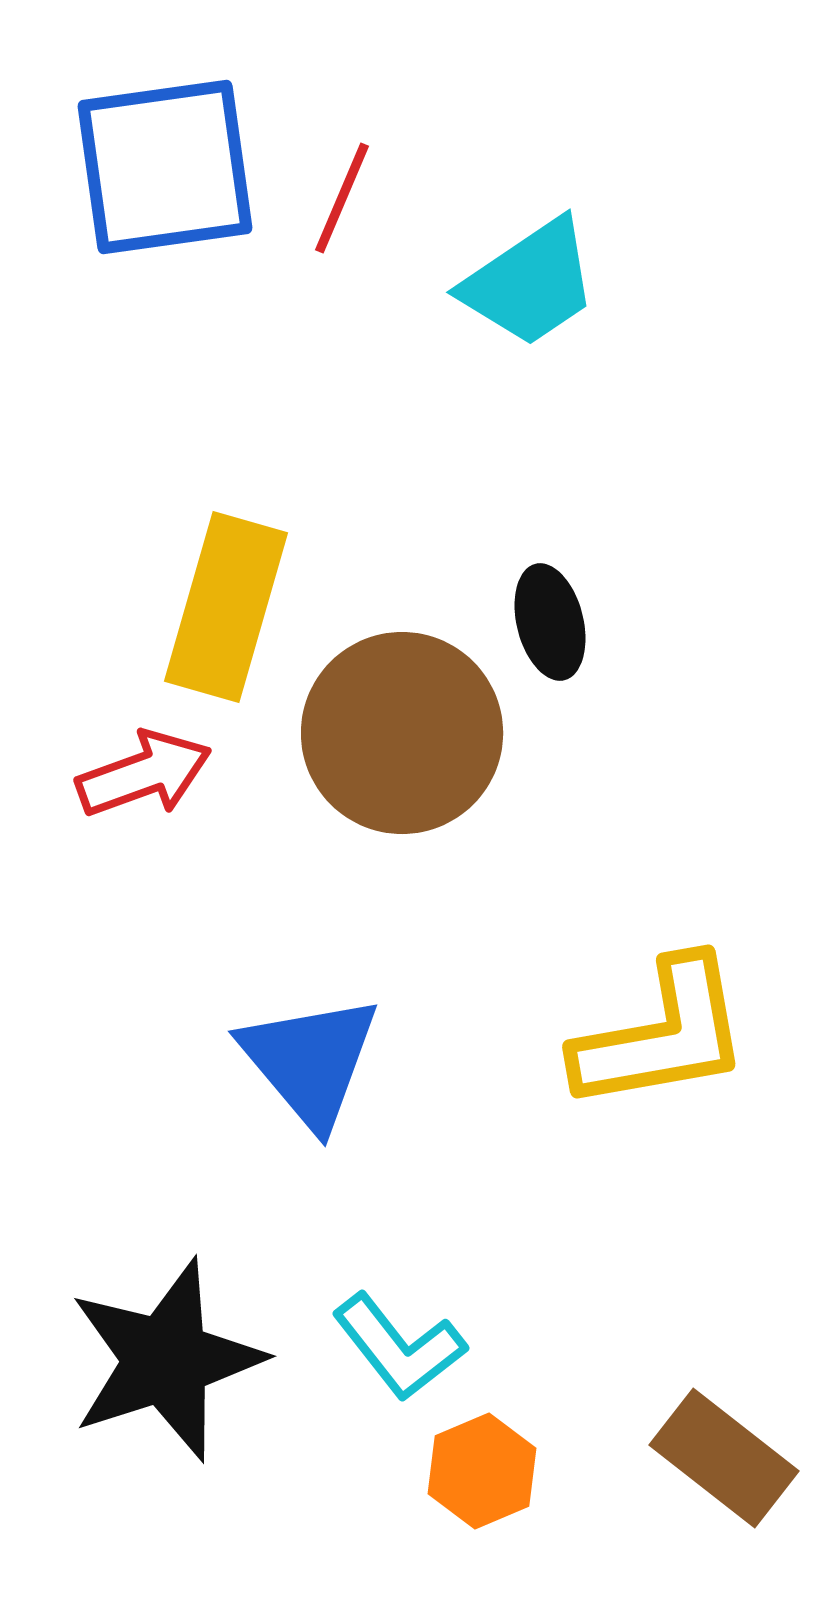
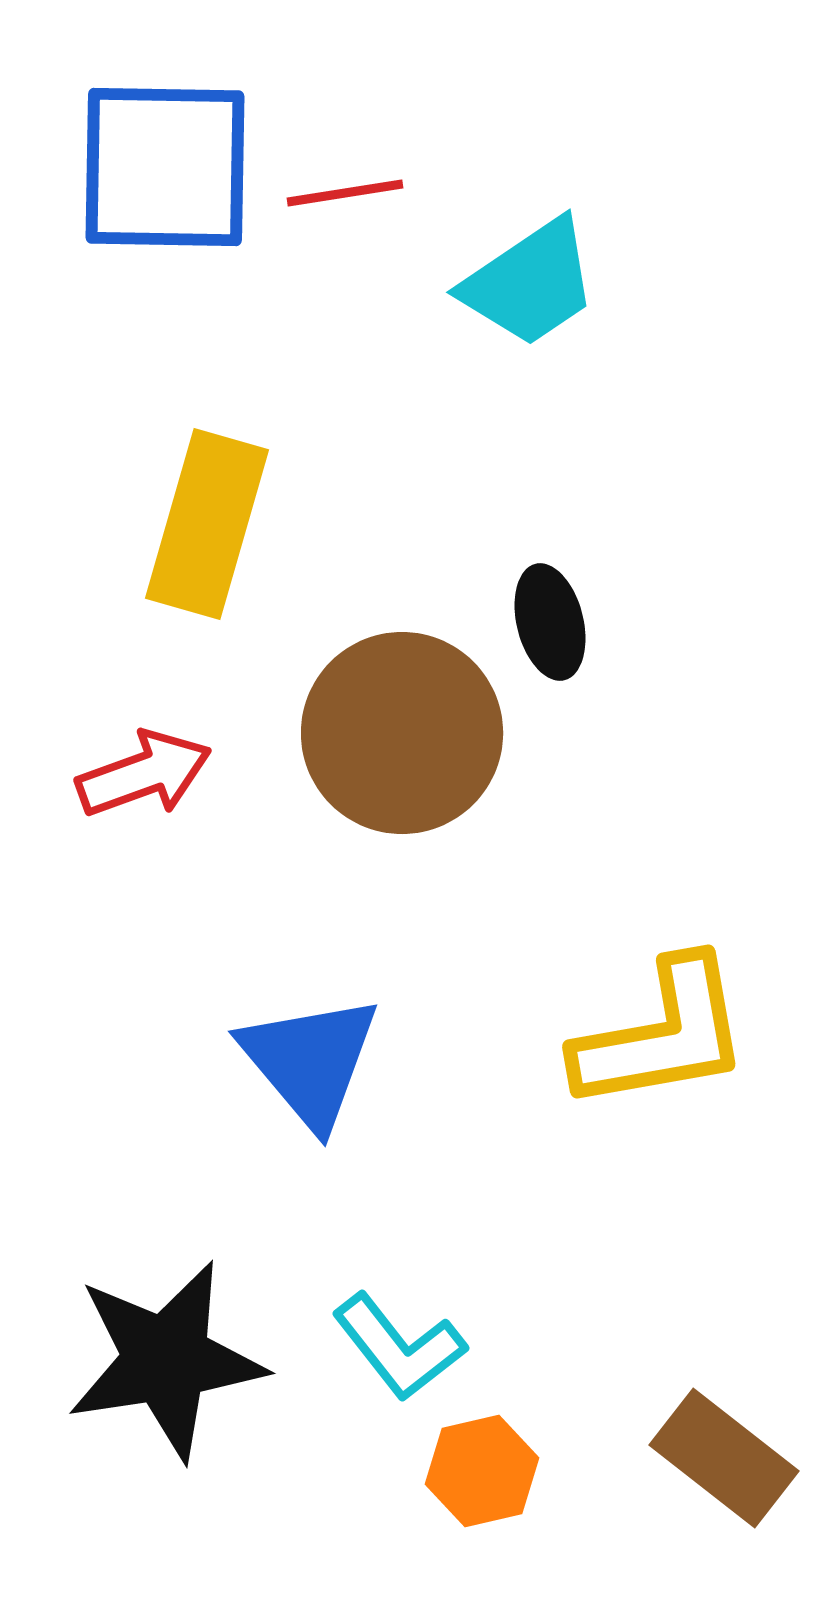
blue square: rotated 9 degrees clockwise
red line: moved 3 px right, 5 px up; rotated 58 degrees clockwise
yellow rectangle: moved 19 px left, 83 px up
black star: rotated 9 degrees clockwise
orange hexagon: rotated 10 degrees clockwise
